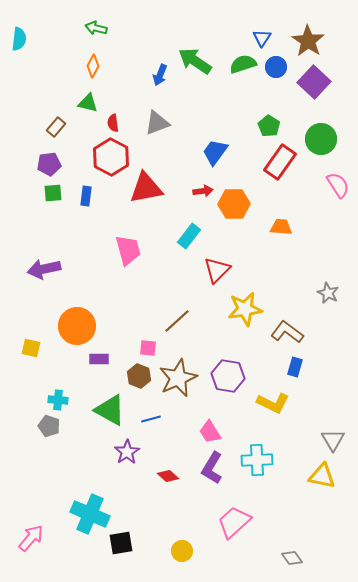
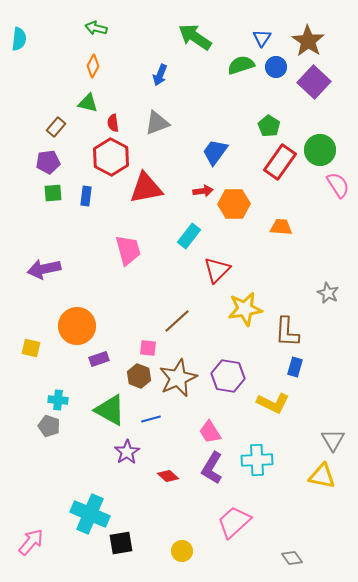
green arrow at (195, 61): moved 24 px up
green semicircle at (243, 64): moved 2 px left, 1 px down
green circle at (321, 139): moved 1 px left, 11 px down
purple pentagon at (49, 164): moved 1 px left, 2 px up
brown L-shape at (287, 332): rotated 124 degrees counterclockwise
purple rectangle at (99, 359): rotated 18 degrees counterclockwise
pink arrow at (31, 538): moved 4 px down
